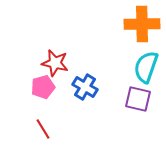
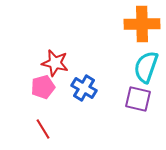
blue cross: moved 1 px left, 1 px down
